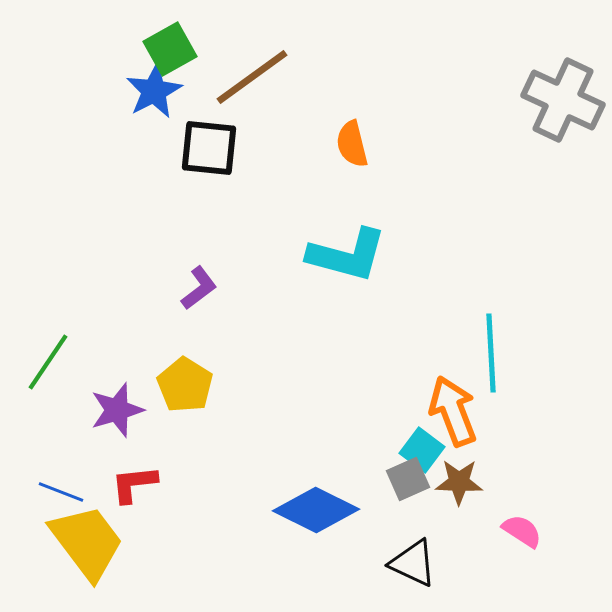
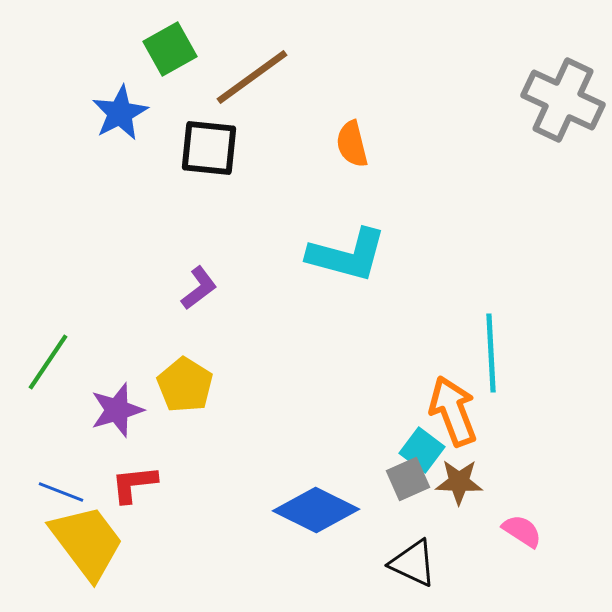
blue star: moved 34 px left, 22 px down
